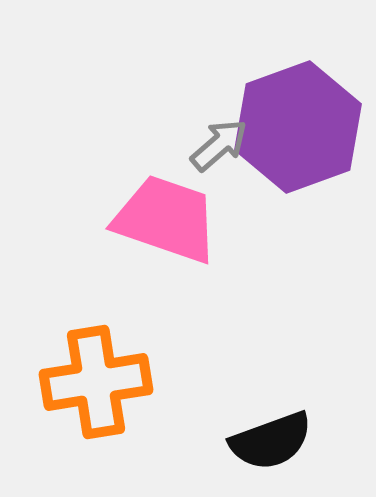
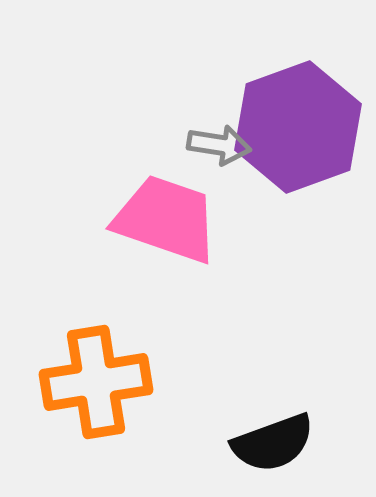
gray arrow: rotated 50 degrees clockwise
black semicircle: moved 2 px right, 2 px down
